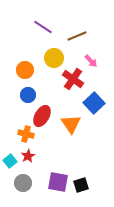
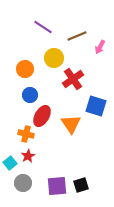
pink arrow: moved 9 px right, 14 px up; rotated 72 degrees clockwise
orange circle: moved 1 px up
red cross: rotated 20 degrees clockwise
blue circle: moved 2 px right
blue square: moved 2 px right, 3 px down; rotated 30 degrees counterclockwise
cyan square: moved 2 px down
purple square: moved 1 px left, 4 px down; rotated 15 degrees counterclockwise
